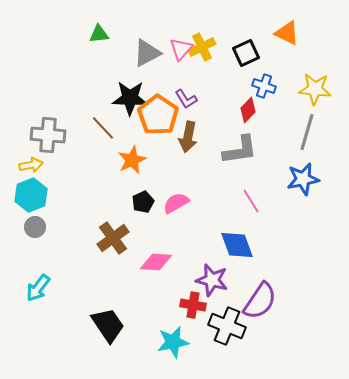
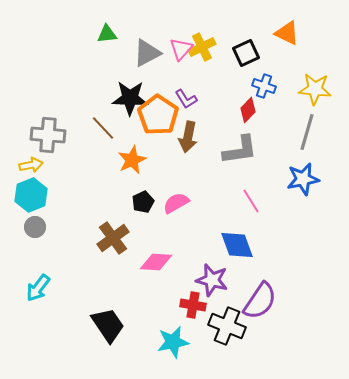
green triangle: moved 8 px right
